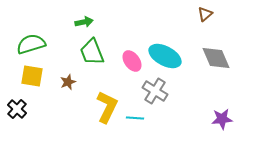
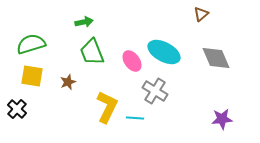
brown triangle: moved 4 px left
cyan ellipse: moved 1 px left, 4 px up
